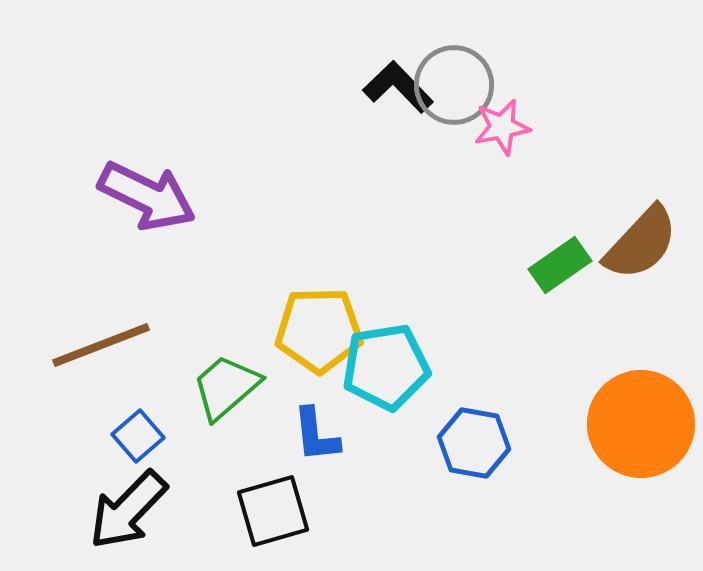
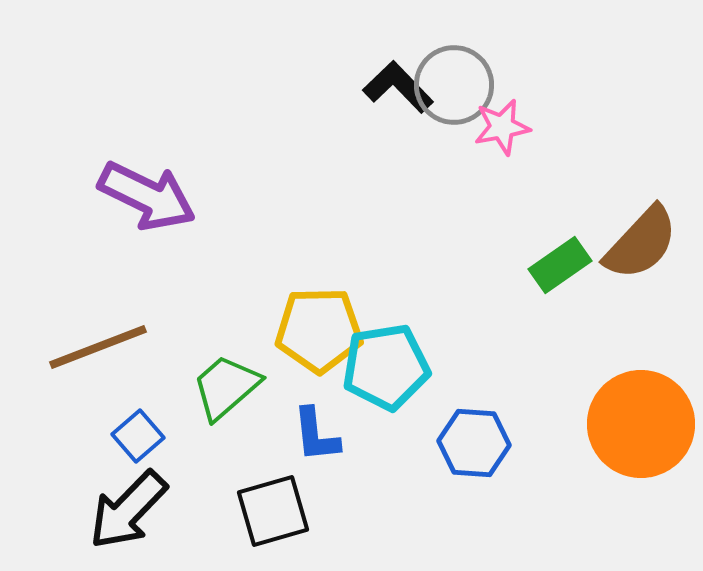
brown line: moved 3 px left, 2 px down
blue hexagon: rotated 6 degrees counterclockwise
